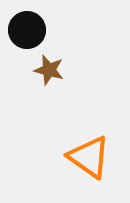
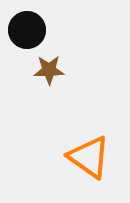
brown star: rotated 16 degrees counterclockwise
